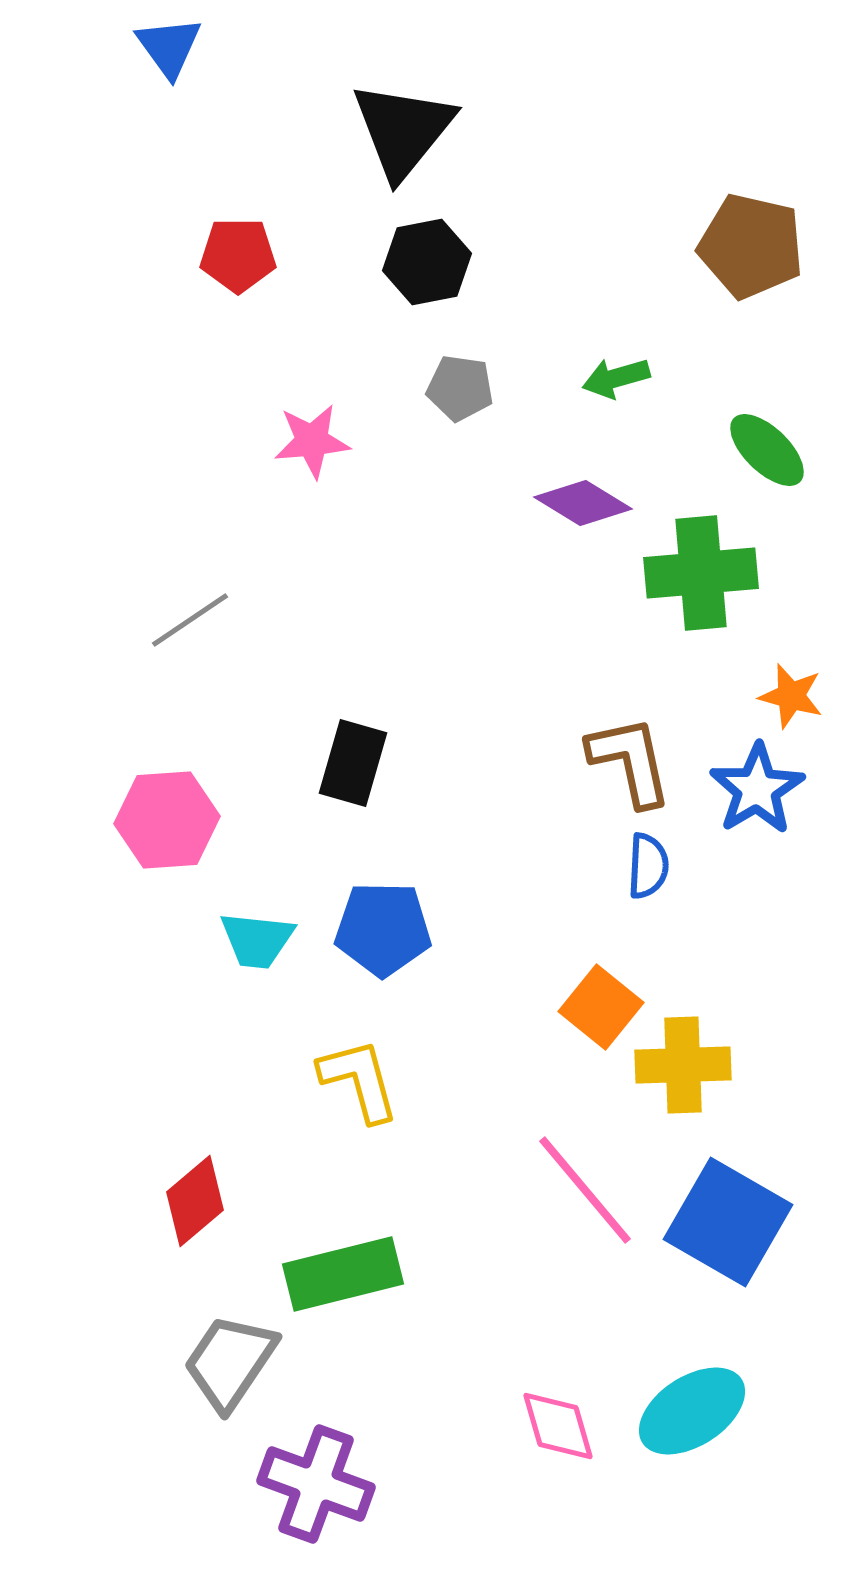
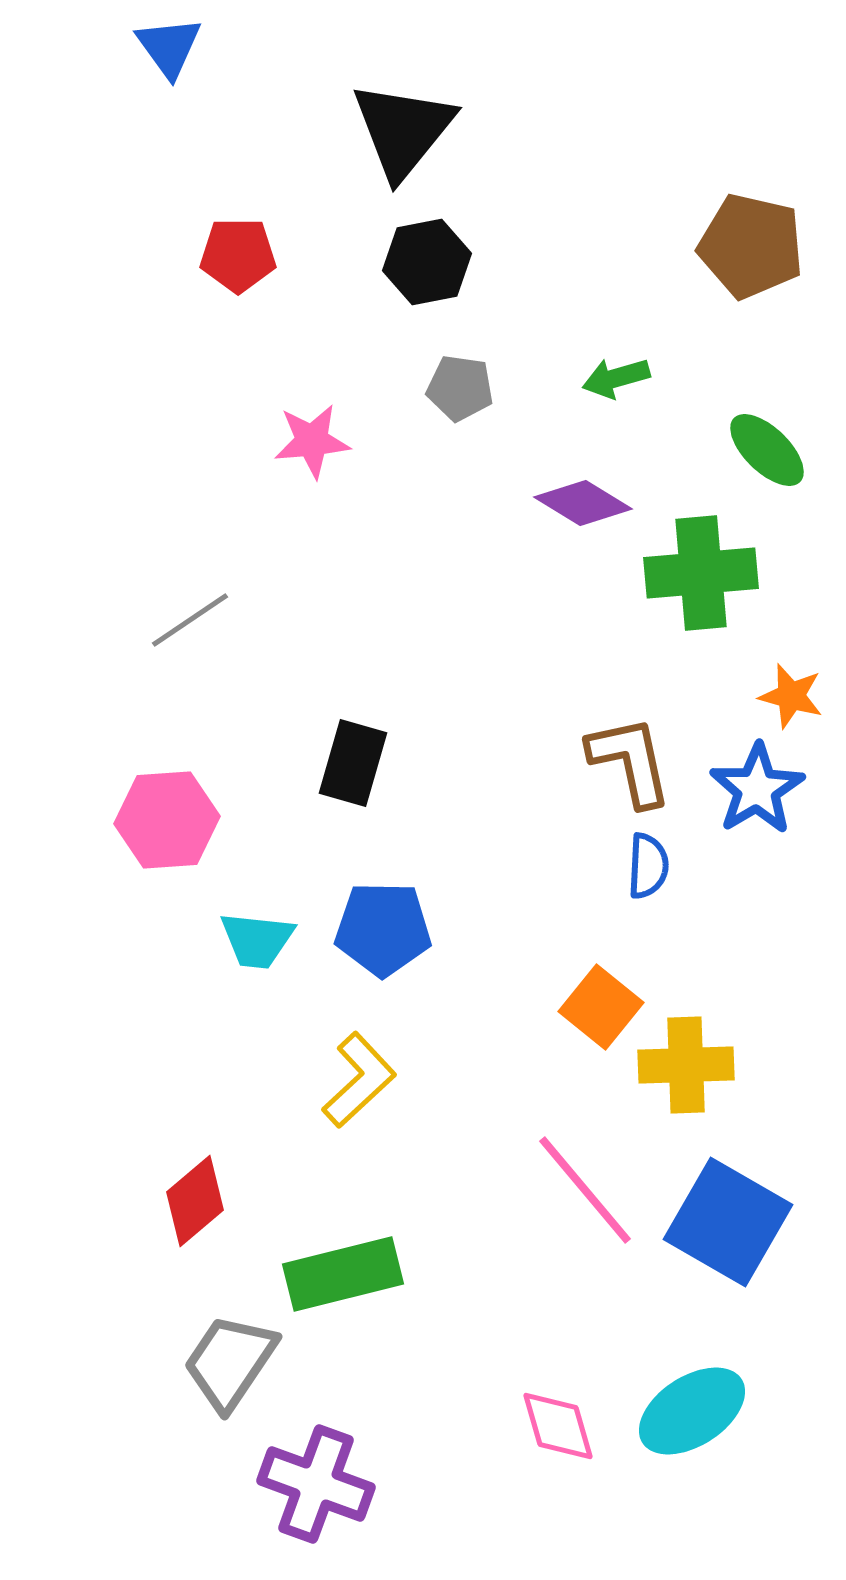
yellow cross: moved 3 px right
yellow L-shape: rotated 62 degrees clockwise
